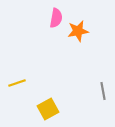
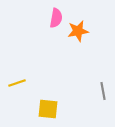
yellow square: rotated 35 degrees clockwise
